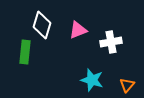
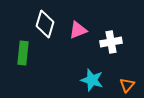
white diamond: moved 3 px right, 1 px up
green rectangle: moved 2 px left, 1 px down
